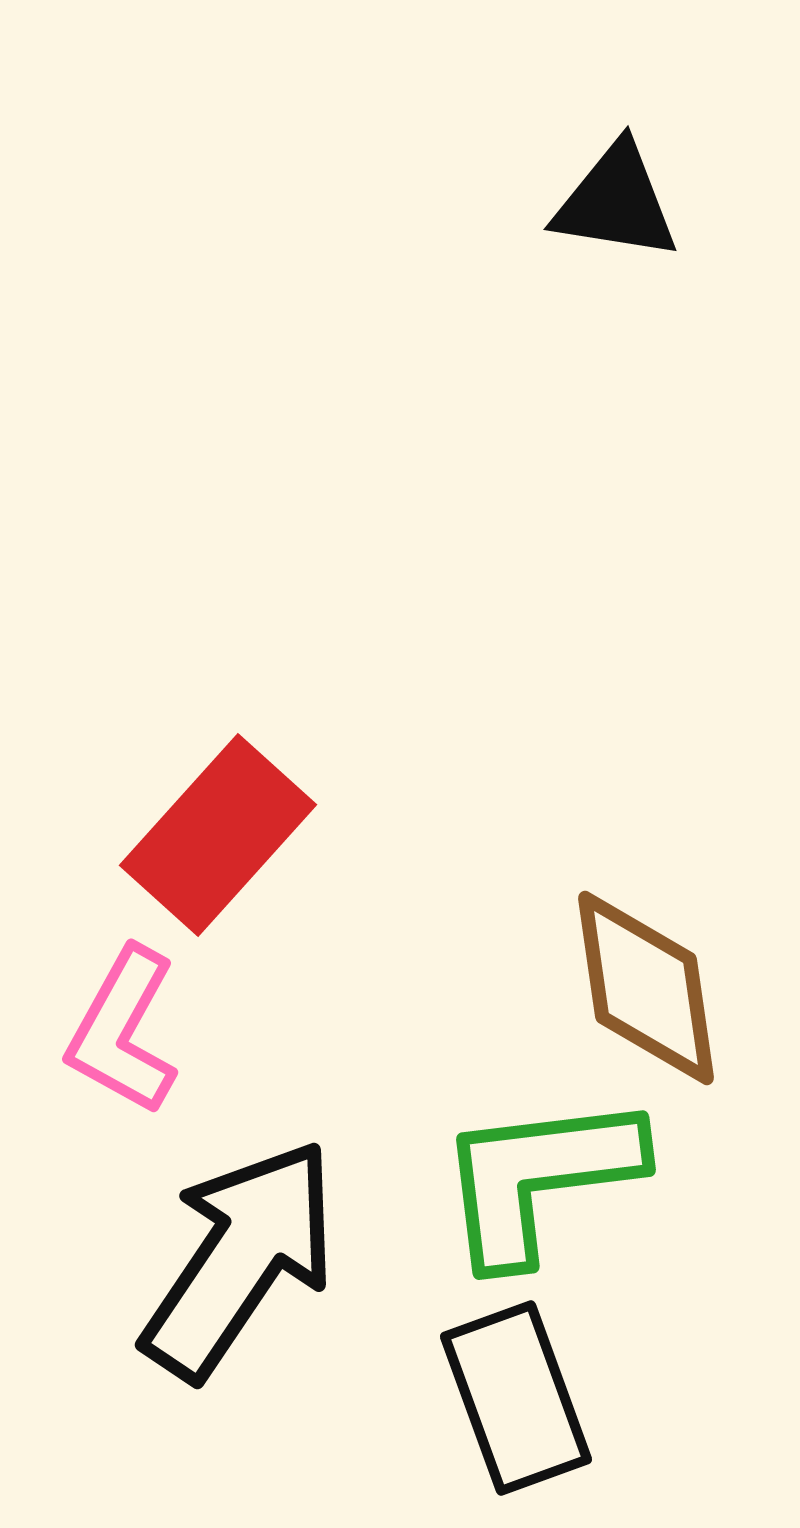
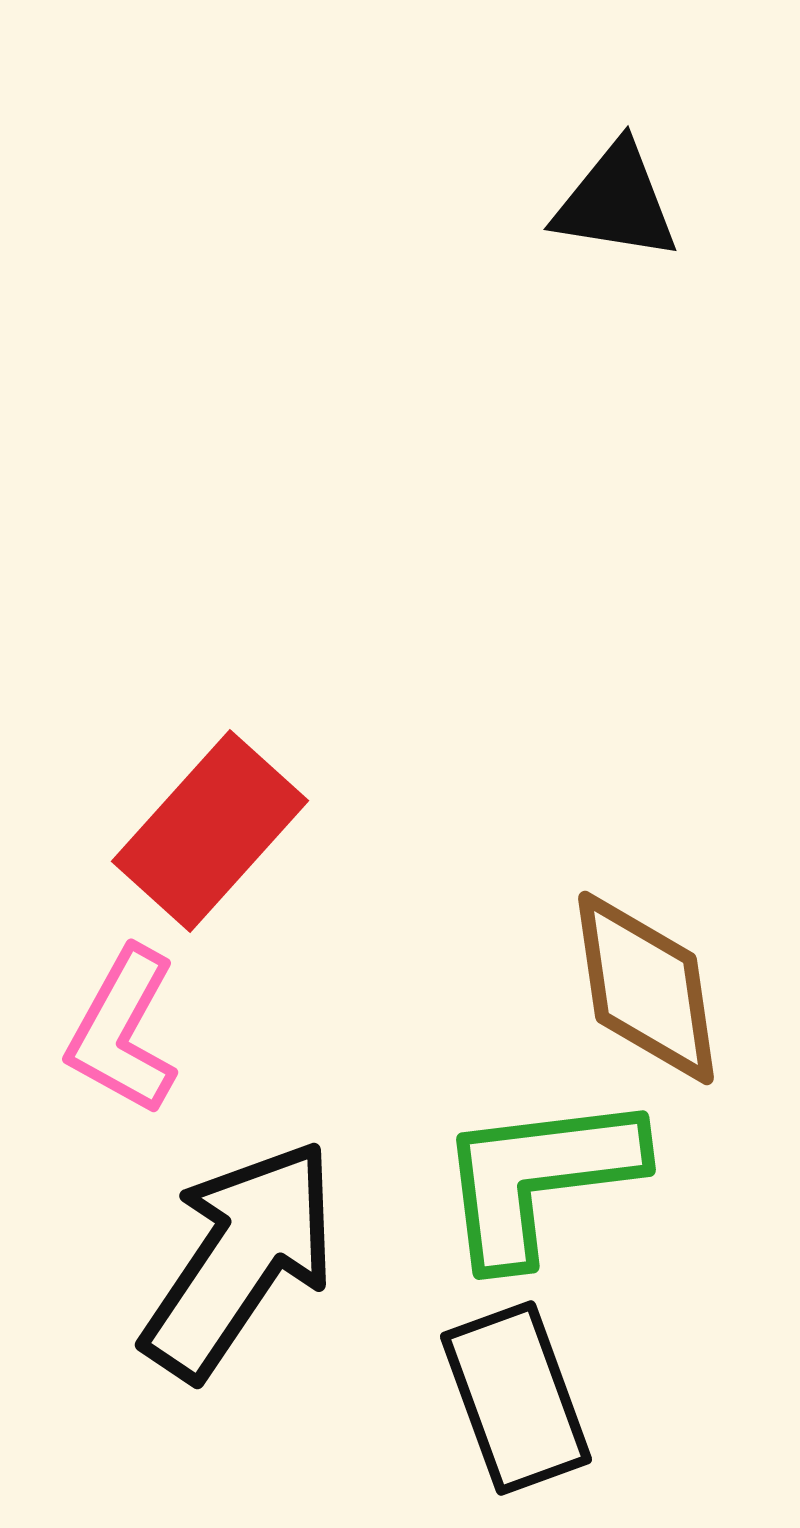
red rectangle: moved 8 px left, 4 px up
